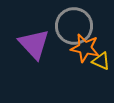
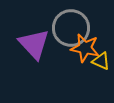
gray circle: moved 3 px left, 2 px down
